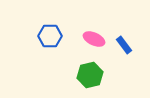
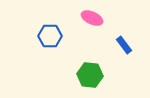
pink ellipse: moved 2 px left, 21 px up
green hexagon: rotated 20 degrees clockwise
